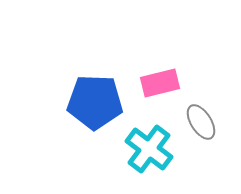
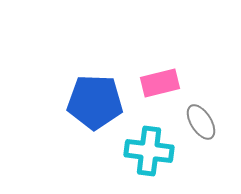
cyan cross: moved 2 px down; rotated 30 degrees counterclockwise
